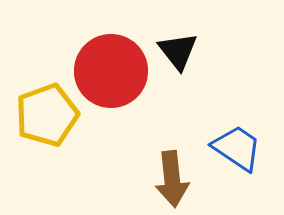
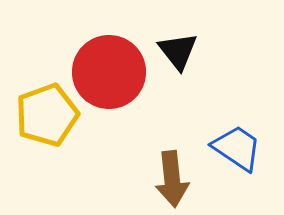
red circle: moved 2 px left, 1 px down
